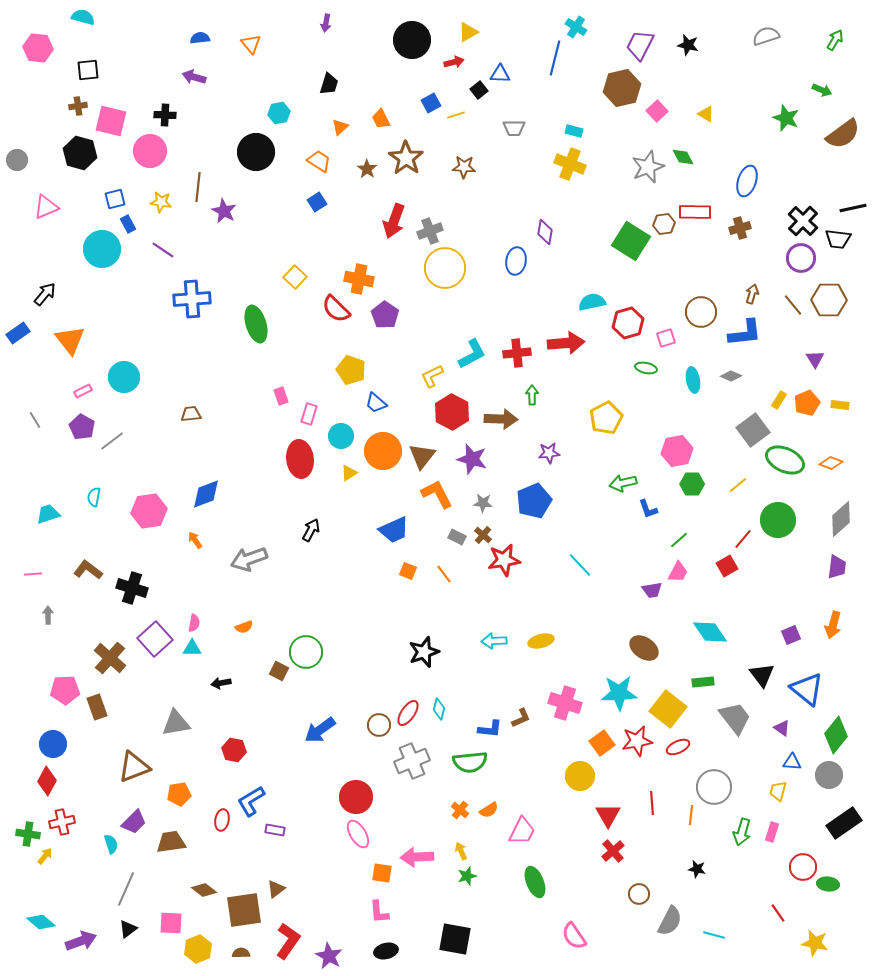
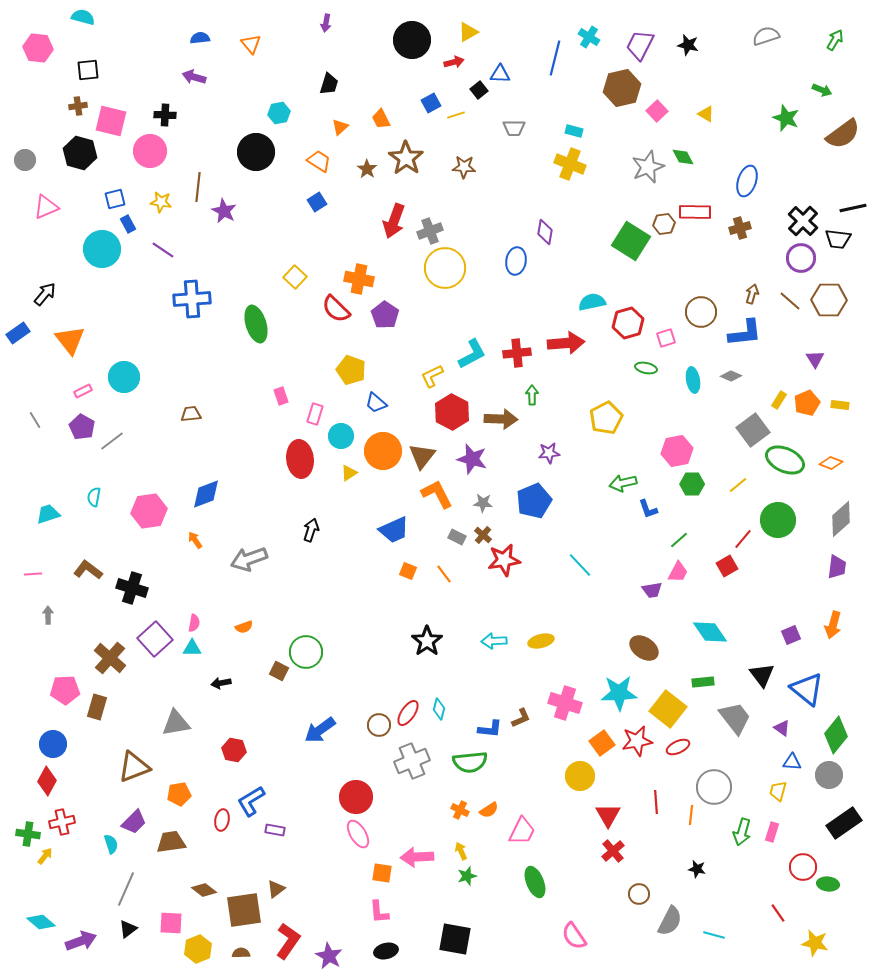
cyan cross at (576, 27): moved 13 px right, 10 px down
gray circle at (17, 160): moved 8 px right
brown line at (793, 305): moved 3 px left, 4 px up; rotated 10 degrees counterclockwise
pink rectangle at (309, 414): moved 6 px right
black arrow at (311, 530): rotated 10 degrees counterclockwise
black star at (424, 652): moved 3 px right, 11 px up; rotated 16 degrees counterclockwise
brown rectangle at (97, 707): rotated 35 degrees clockwise
red line at (652, 803): moved 4 px right, 1 px up
orange cross at (460, 810): rotated 12 degrees counterclockwise
